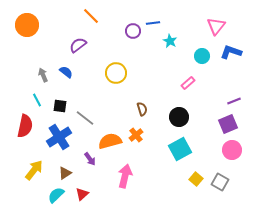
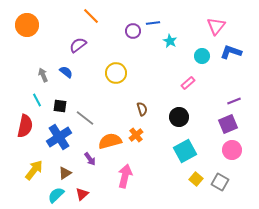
cyan square: moved 5 px right, 2 px down
